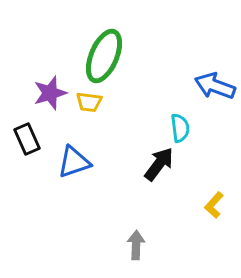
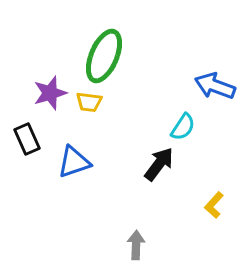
cyan semicircle: moved 3 px right, 1 px up; rotated 40 degrees clockwise
